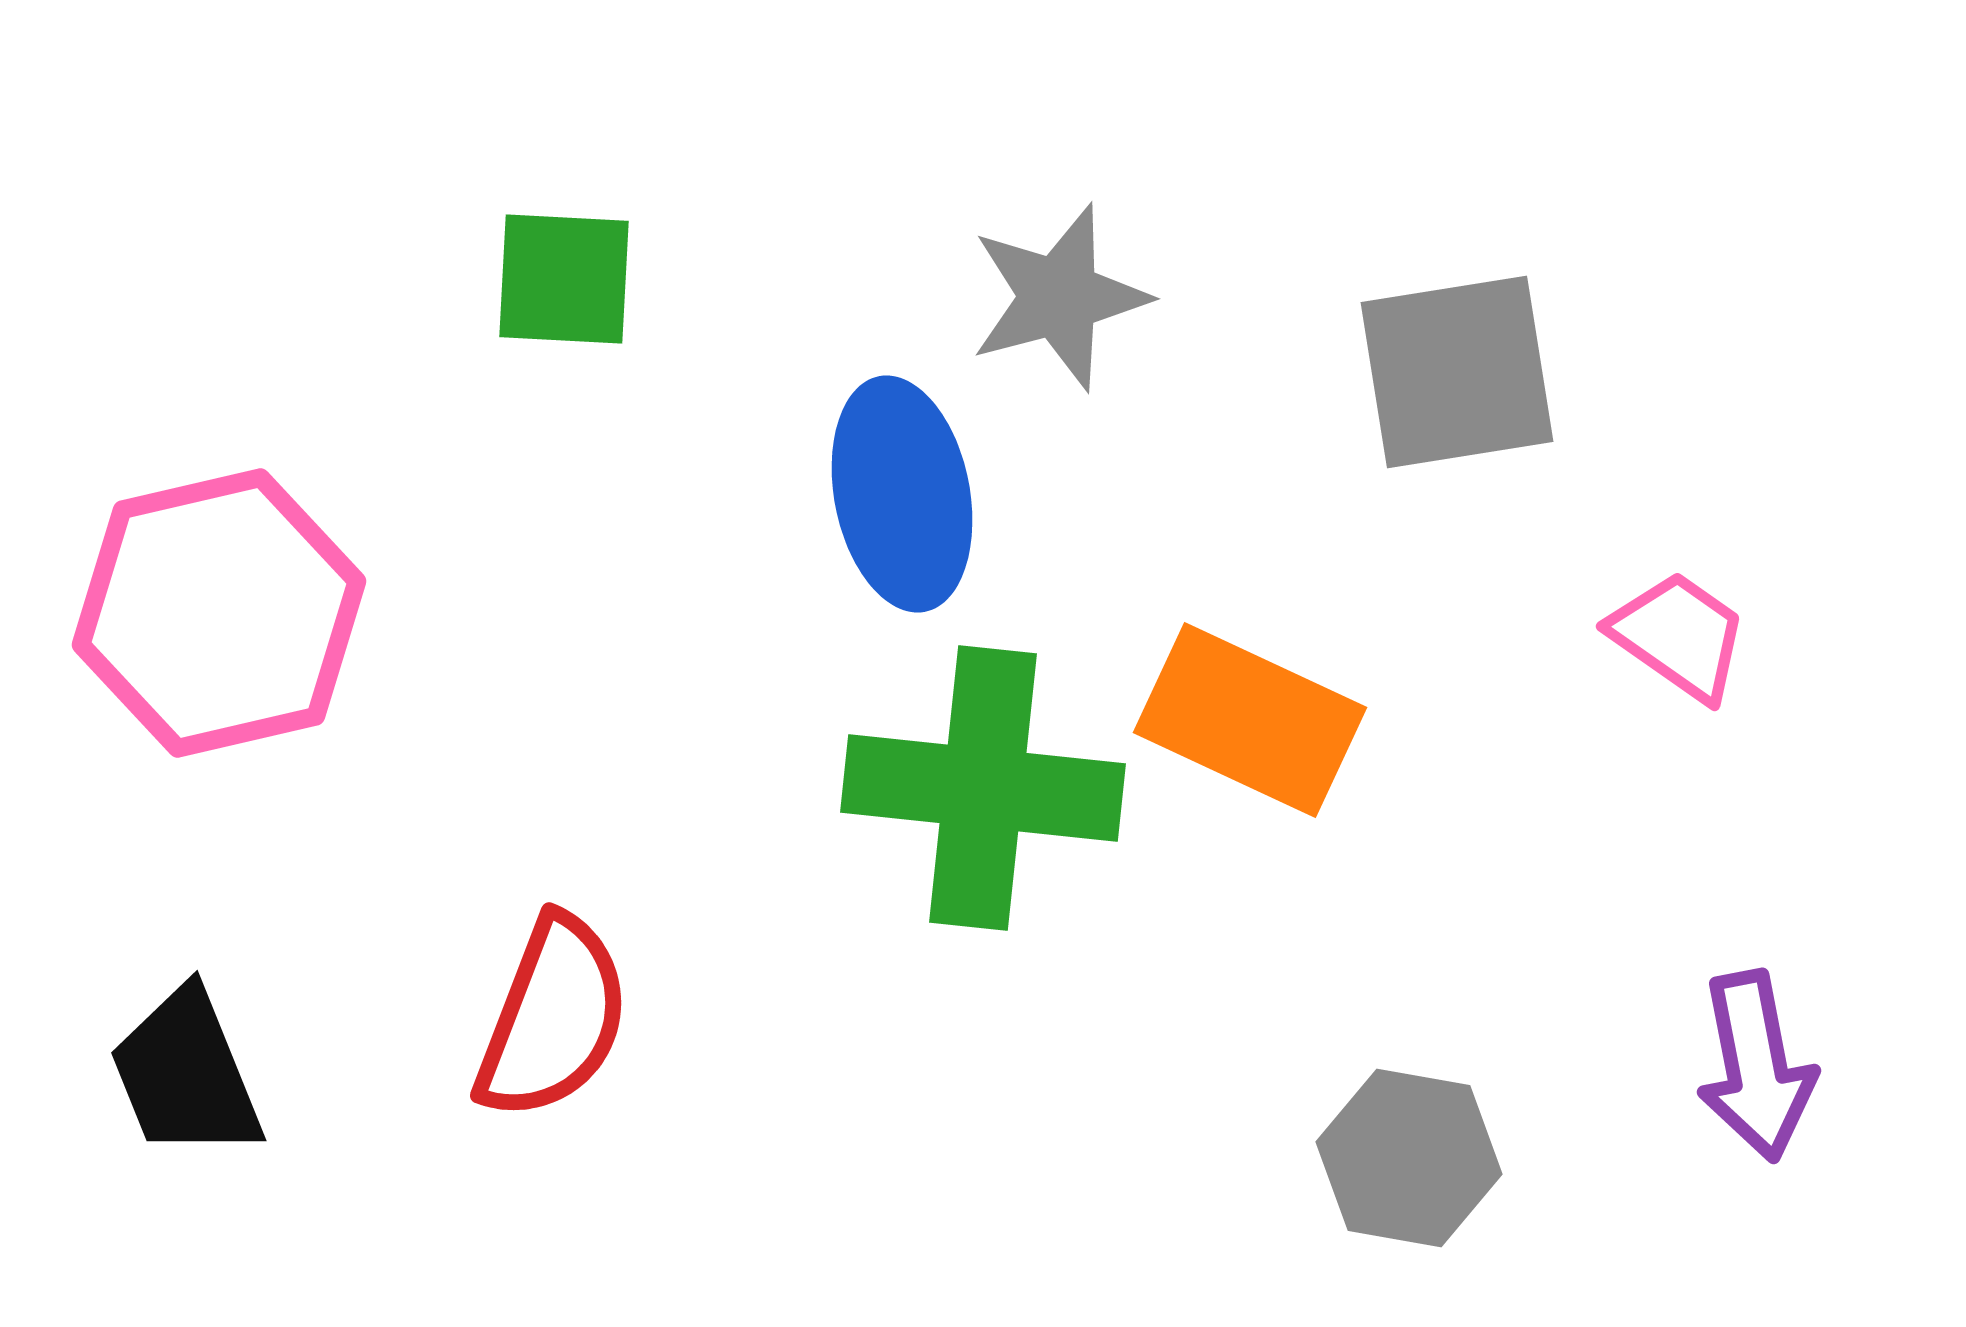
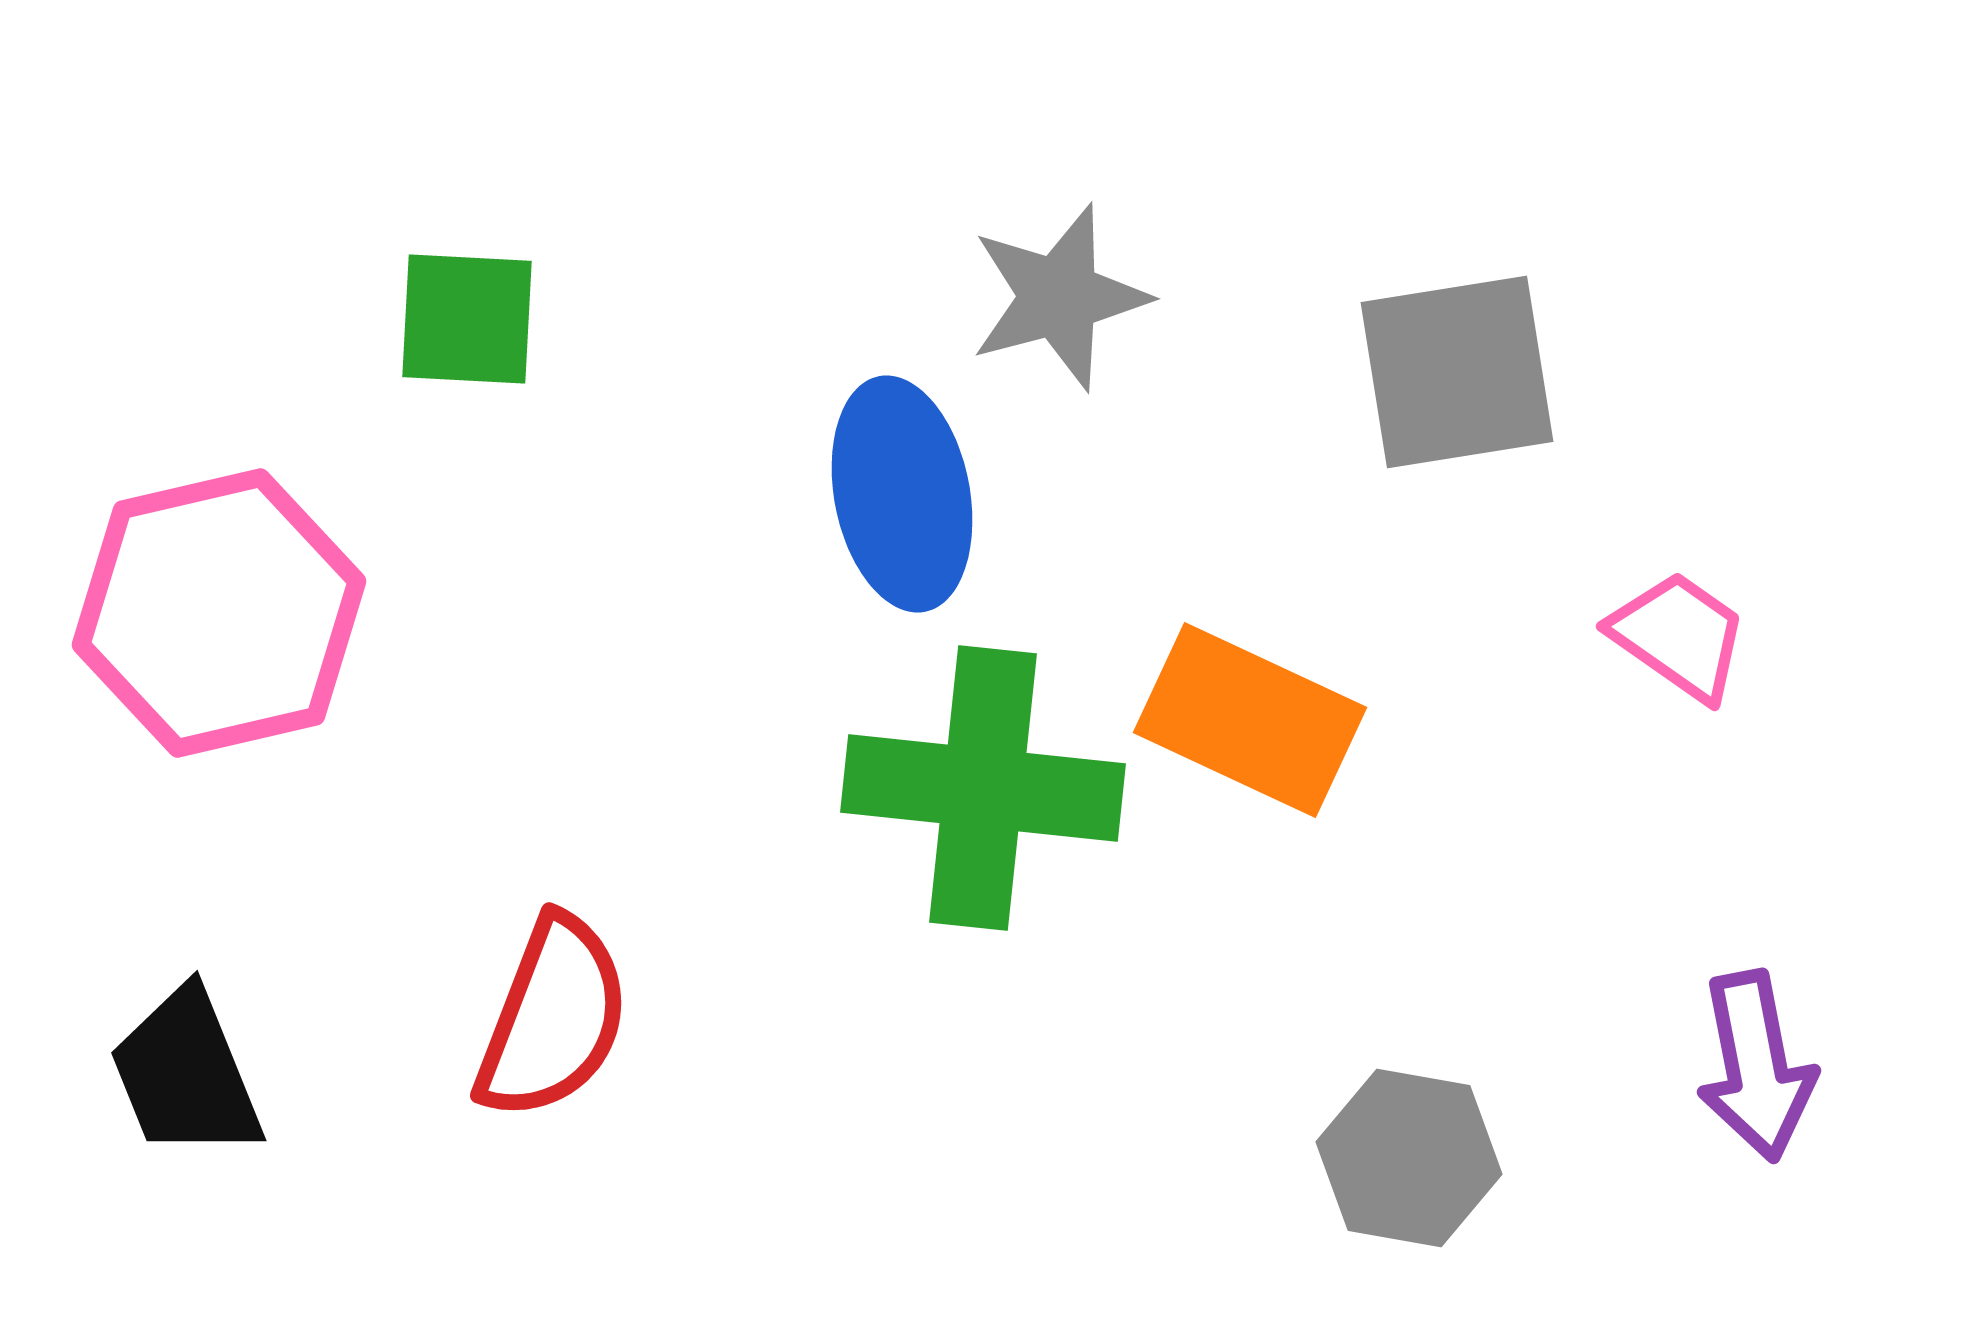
green square: moved 97 px left, 40 px down
